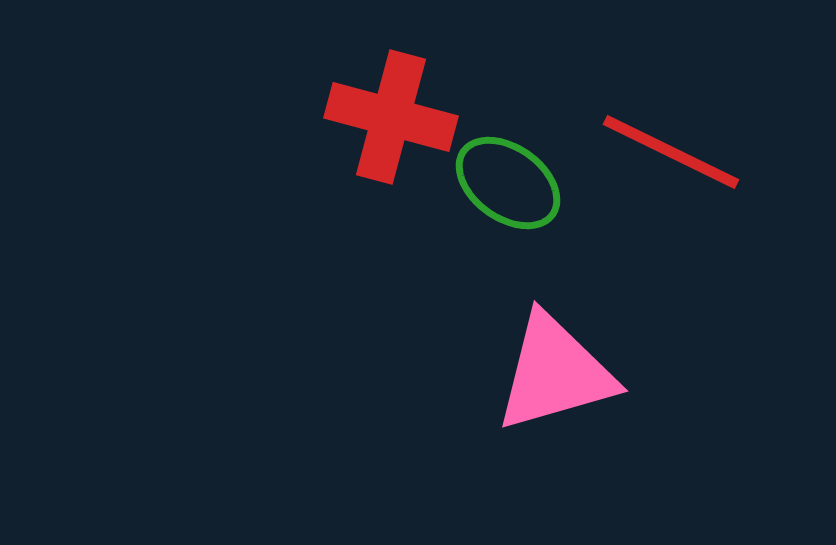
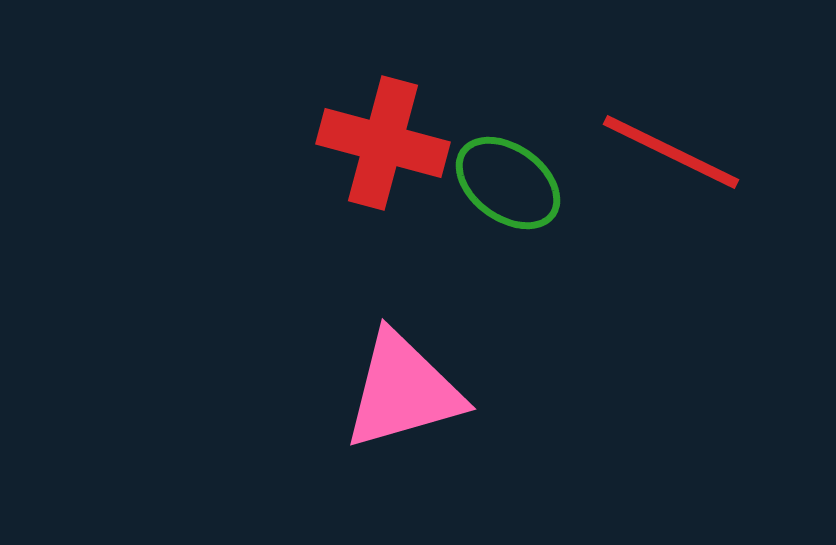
red cross: moved 8 px left, 26 px down
pink triangle: moved 152 px left, 18 px down
